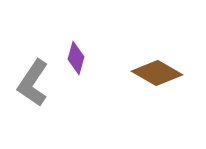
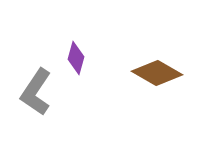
gray L-shape: moved 3 px right, 9 px down
